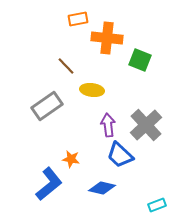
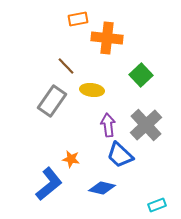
green square: moved 1 px right, 15 px down; rotated 25 degrees clockwise
gray rectangle: moved 5 px right, 5 px up; rotated 20 degrees counterclockwise
